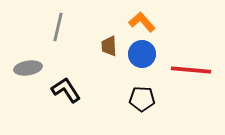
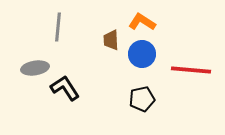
orange L-shape: rotated 16 degrees counterclockwise
gray line: rotated 8 degrees counterclockwise
brown trapezoid: moved 2 px right, 6 px up
gray ellipse: moved 7 px right
black L-shape: moved 1 px left, 2 px up
black pentagon: rotated 15 degrees counterclockwise
